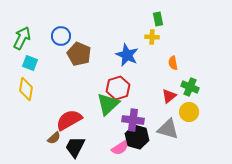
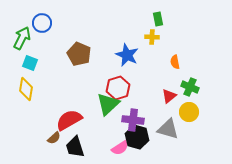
blue circle: moved 19 px left, 13 px up
orange semicircle: moved 2 px right, 1 px up
black trapezoid: rotated 45 degrees counterclockwise
